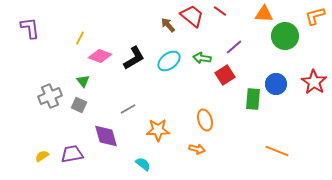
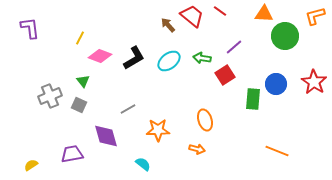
yellow semicircle: moved 11 px left, 9 px down
